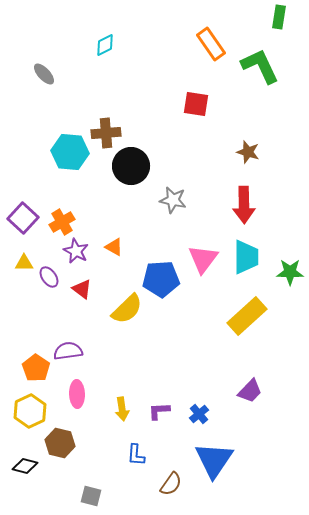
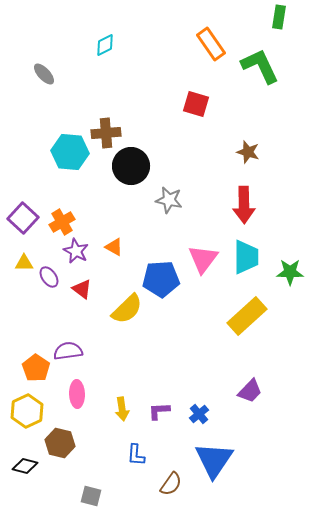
red square: rotated 8 degrees clockwise
gray star: moved 4 px left
yellow hexagon: moved 3 px left
